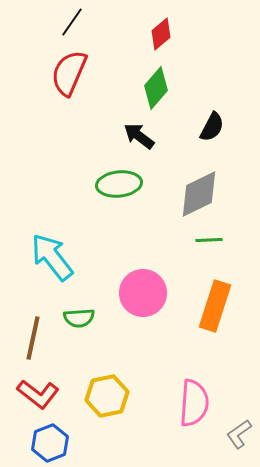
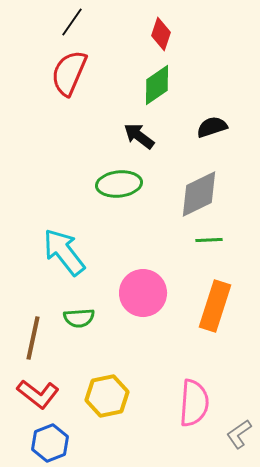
red diamond: rotated 32 degrees counterclockwise
green diamond: moved 1 px right, 3 px up; rotated 15 degrees clockwise
black semicircle: rotated 136 degrees counterclockwise
cyan arrow: moved 12 px right, 5 px up
